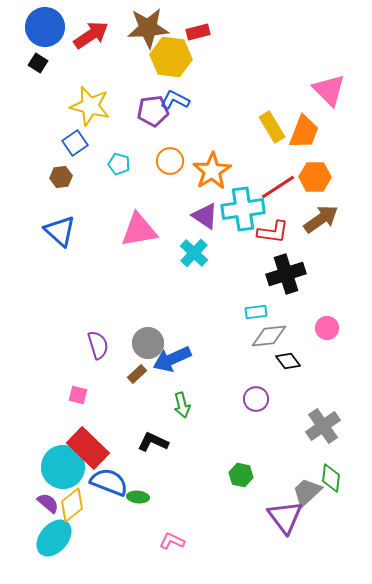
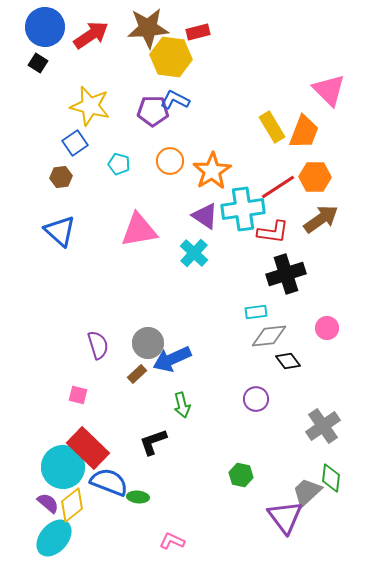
purple pentagon at (153, 111): rotated 8 degrees clockwise
black L-shape at (153, 442): rotated 44 degrees counterclockwise
